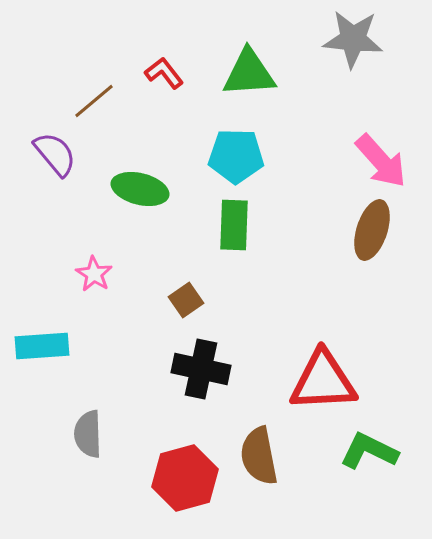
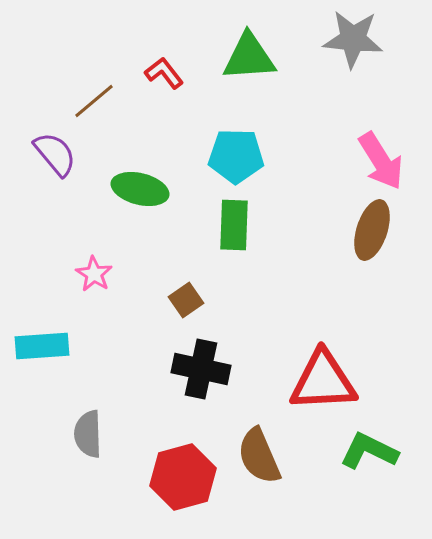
green triangle: moved 16 px up
pink arrow: rotated 10 degrees clockwise
brown semicircle: rotated 12 degrees counterclockwise
red hexagon: moved 2 px left, 1 px up
